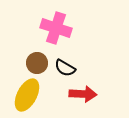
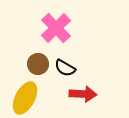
pink cross: rotated 28 degrees clockwise
brown circle: moved 1 px right, 1 px down
yellow ellipse: moved 2 px left, 3 px down
